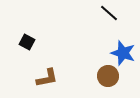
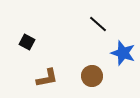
black line: moved 11 px left, 11 px down
brown circle: moved 16 px left
